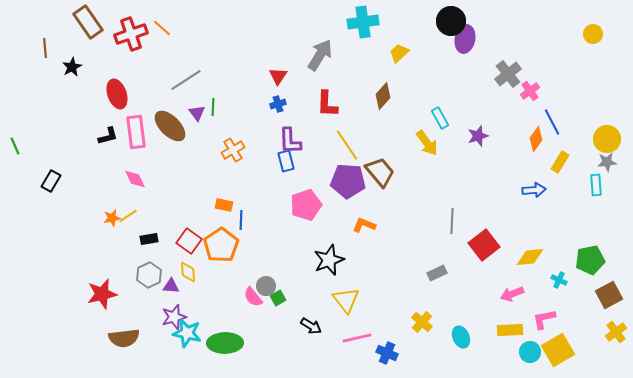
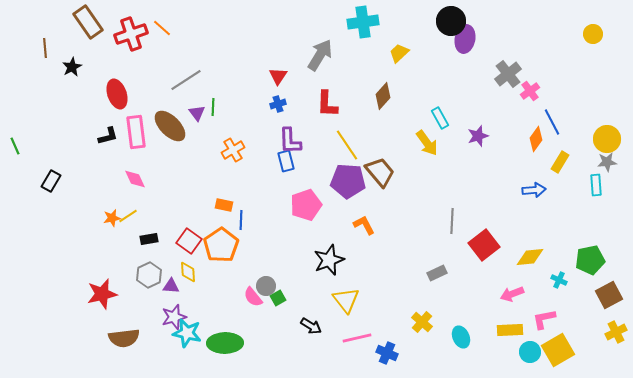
orange L-shape at (364, 225): rotated 40 degrees clockwise
yellow cross at (616, 332): rotated 10 degrees clockwise
